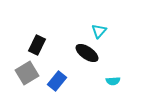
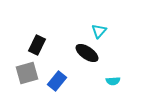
gray square: rotated 15 degrees clockwise
